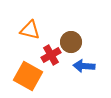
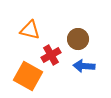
brown circle: moved 7 px right, 3 px up
